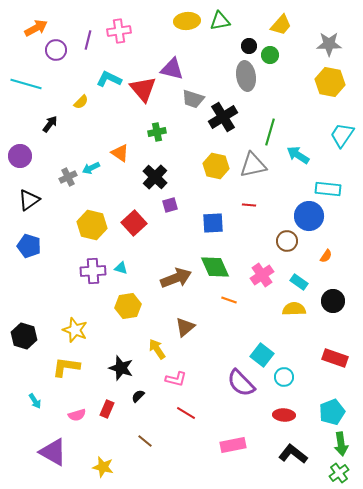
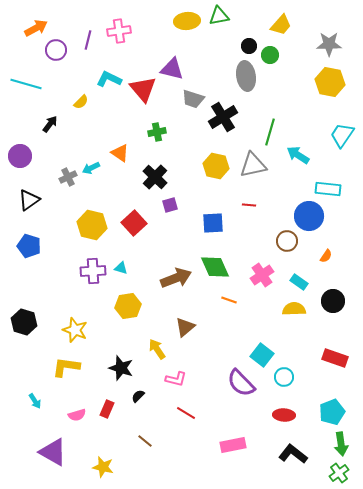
green triangle at (220, 21): moved 1 px left, 5 px up
black hexagon at (24, 336): moved 14 px up
